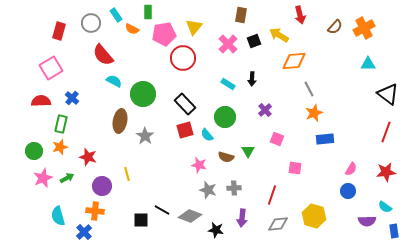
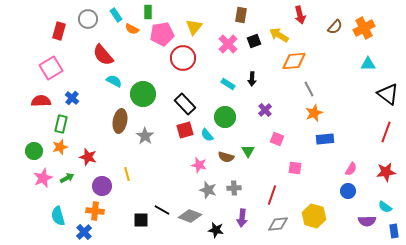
gray circle at (91, 23): moved 3 px left, 4 px up
pink pentagon at (164, 34): moved 2 px left
